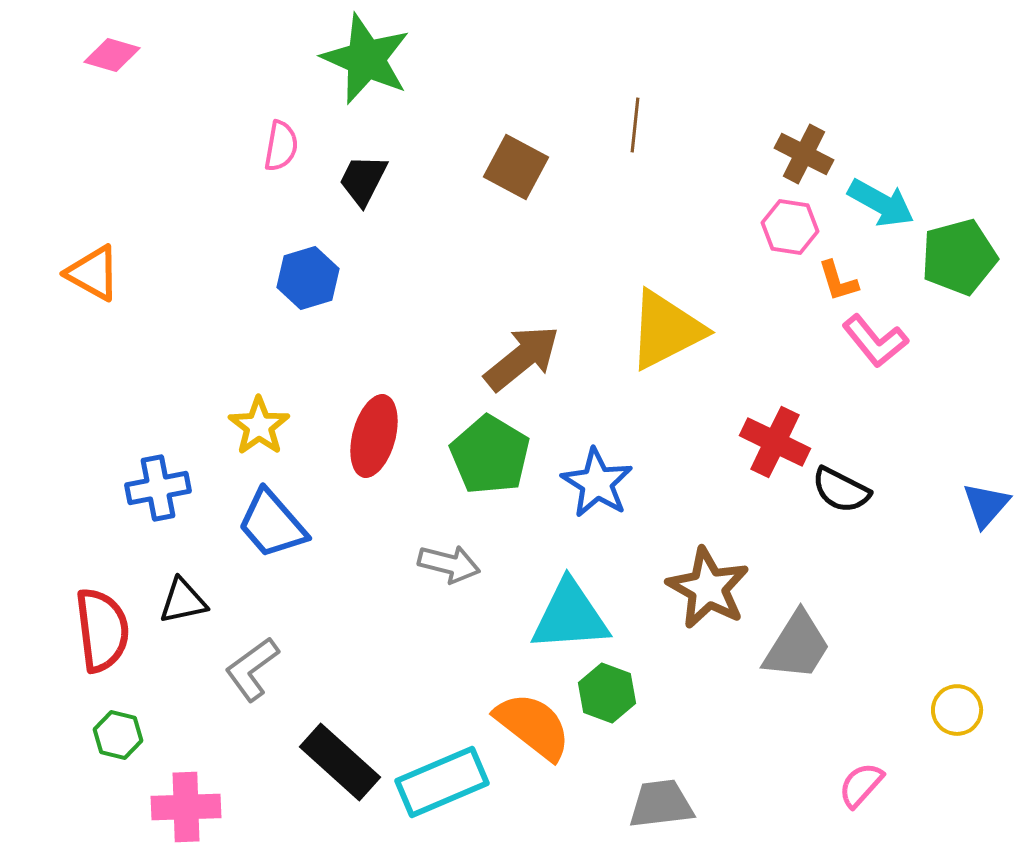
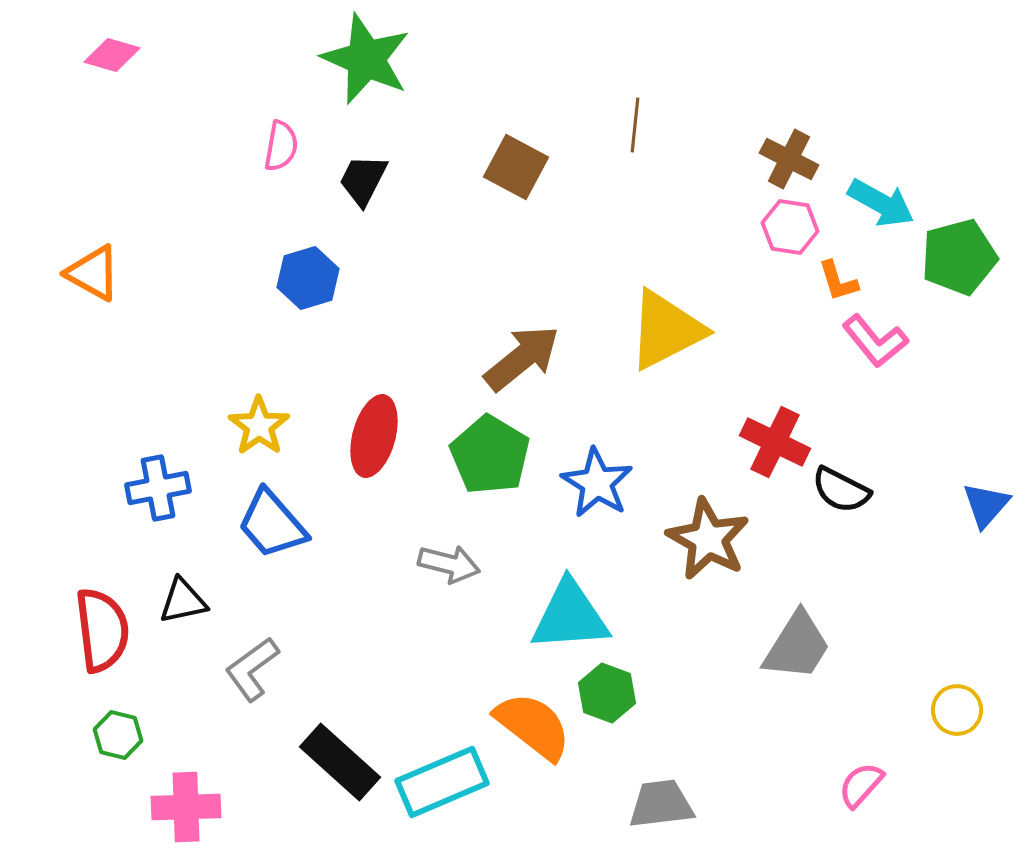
brown cross at (804, 154): moved 15 px left, 5 px down
brown star at (708, 588): moved 49 px up
